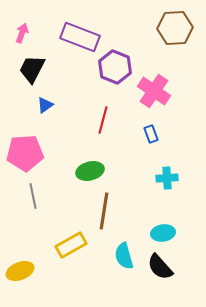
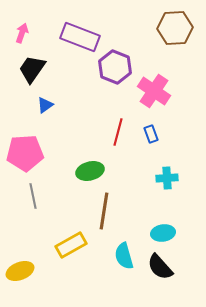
black trapezoid: rotated 8 degrees clockwise
red line: moved 15 px right, 12 px down
